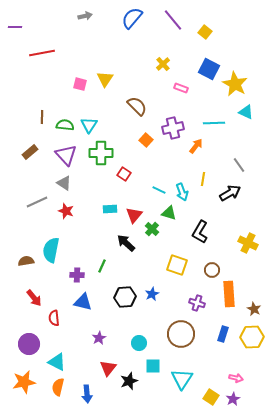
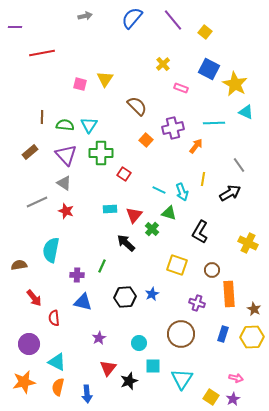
brown semicircle at (26, 261): moved 7 px left, 4 px down
